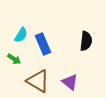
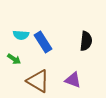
cyan semicircle: rotated 63 degrees clockwise
blue rectangle: moved 2 px up; rotated 10 degrees counterclockwise
purple triangle: moved 3 px right, 2 px up; rotated 18 degrees counterclockwise
